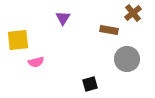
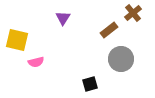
brown rectangle: rotated 48 degrees counterclockwise
yellow square: moved 1 px left; rotated 20 degrees clockwise
gray circle: moved 6 px left
